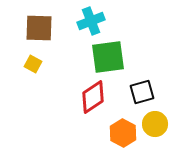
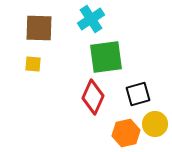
cyan cross: moved 2 px up; rotated 12 degrees counterclockwise
green square: moved 2 px left
yellow square: rotated 24 degrees counterclockwise
black square: moved 4 px left, 2 px down
red diamond: rotated 32 degrees counterclockwise
orange hexagon: moved 3 px right; rotated 20 degrees clockwise
